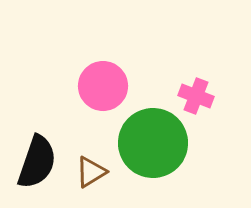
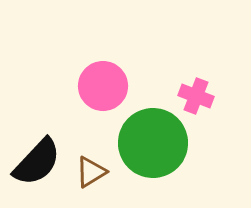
black semicircle: rotated 24 degrees clockwise
